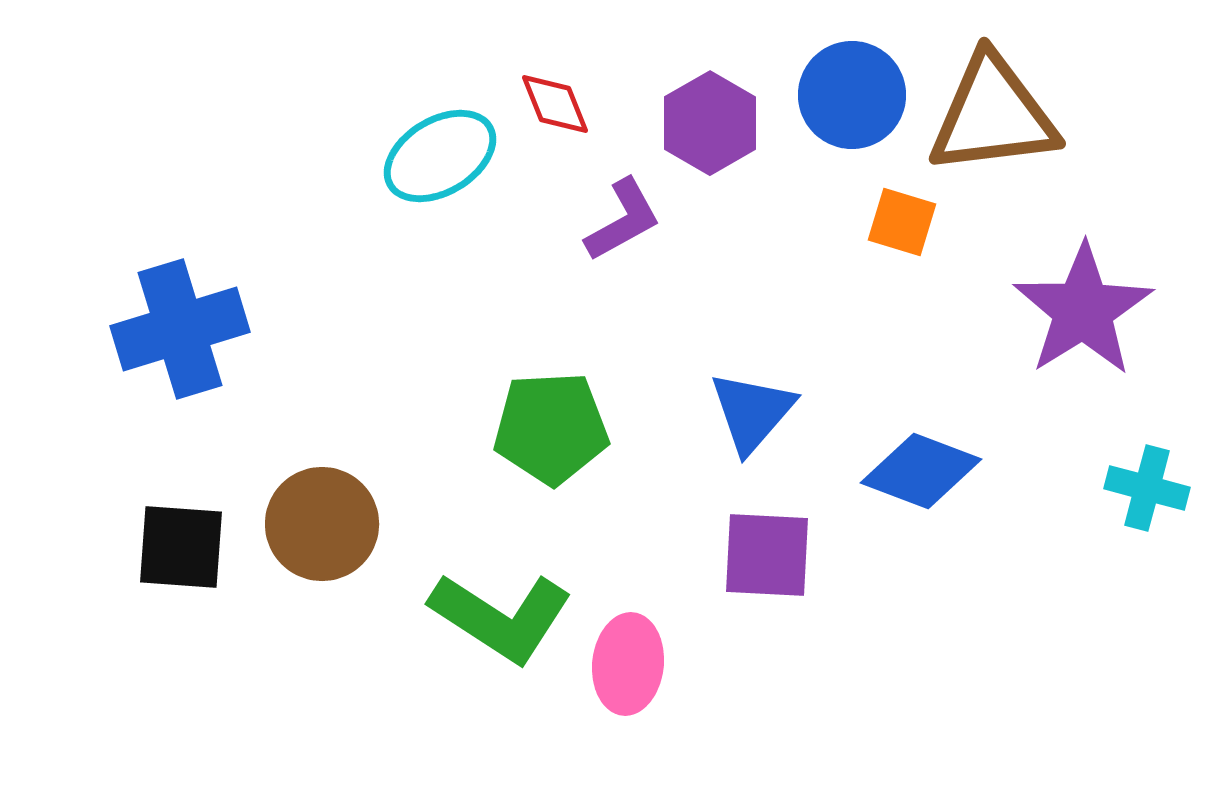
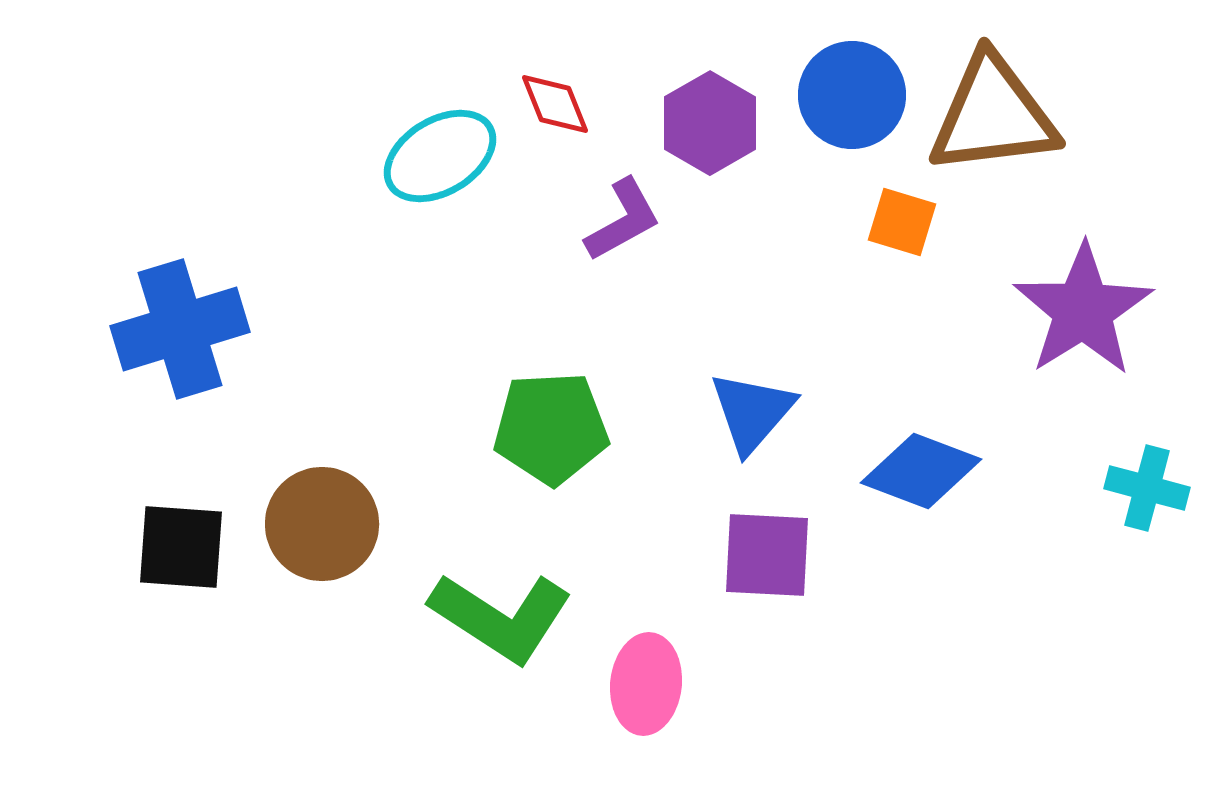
pink ellipse: moved 18 px right, 20 px down
